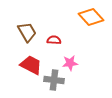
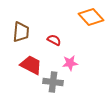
brown trapezoid: moved 6 px left; rotated 35 degrees clockwise
red semicircle: rotated 24 degrees clockwise
gray cross: moved 1 px left, 2 px down
